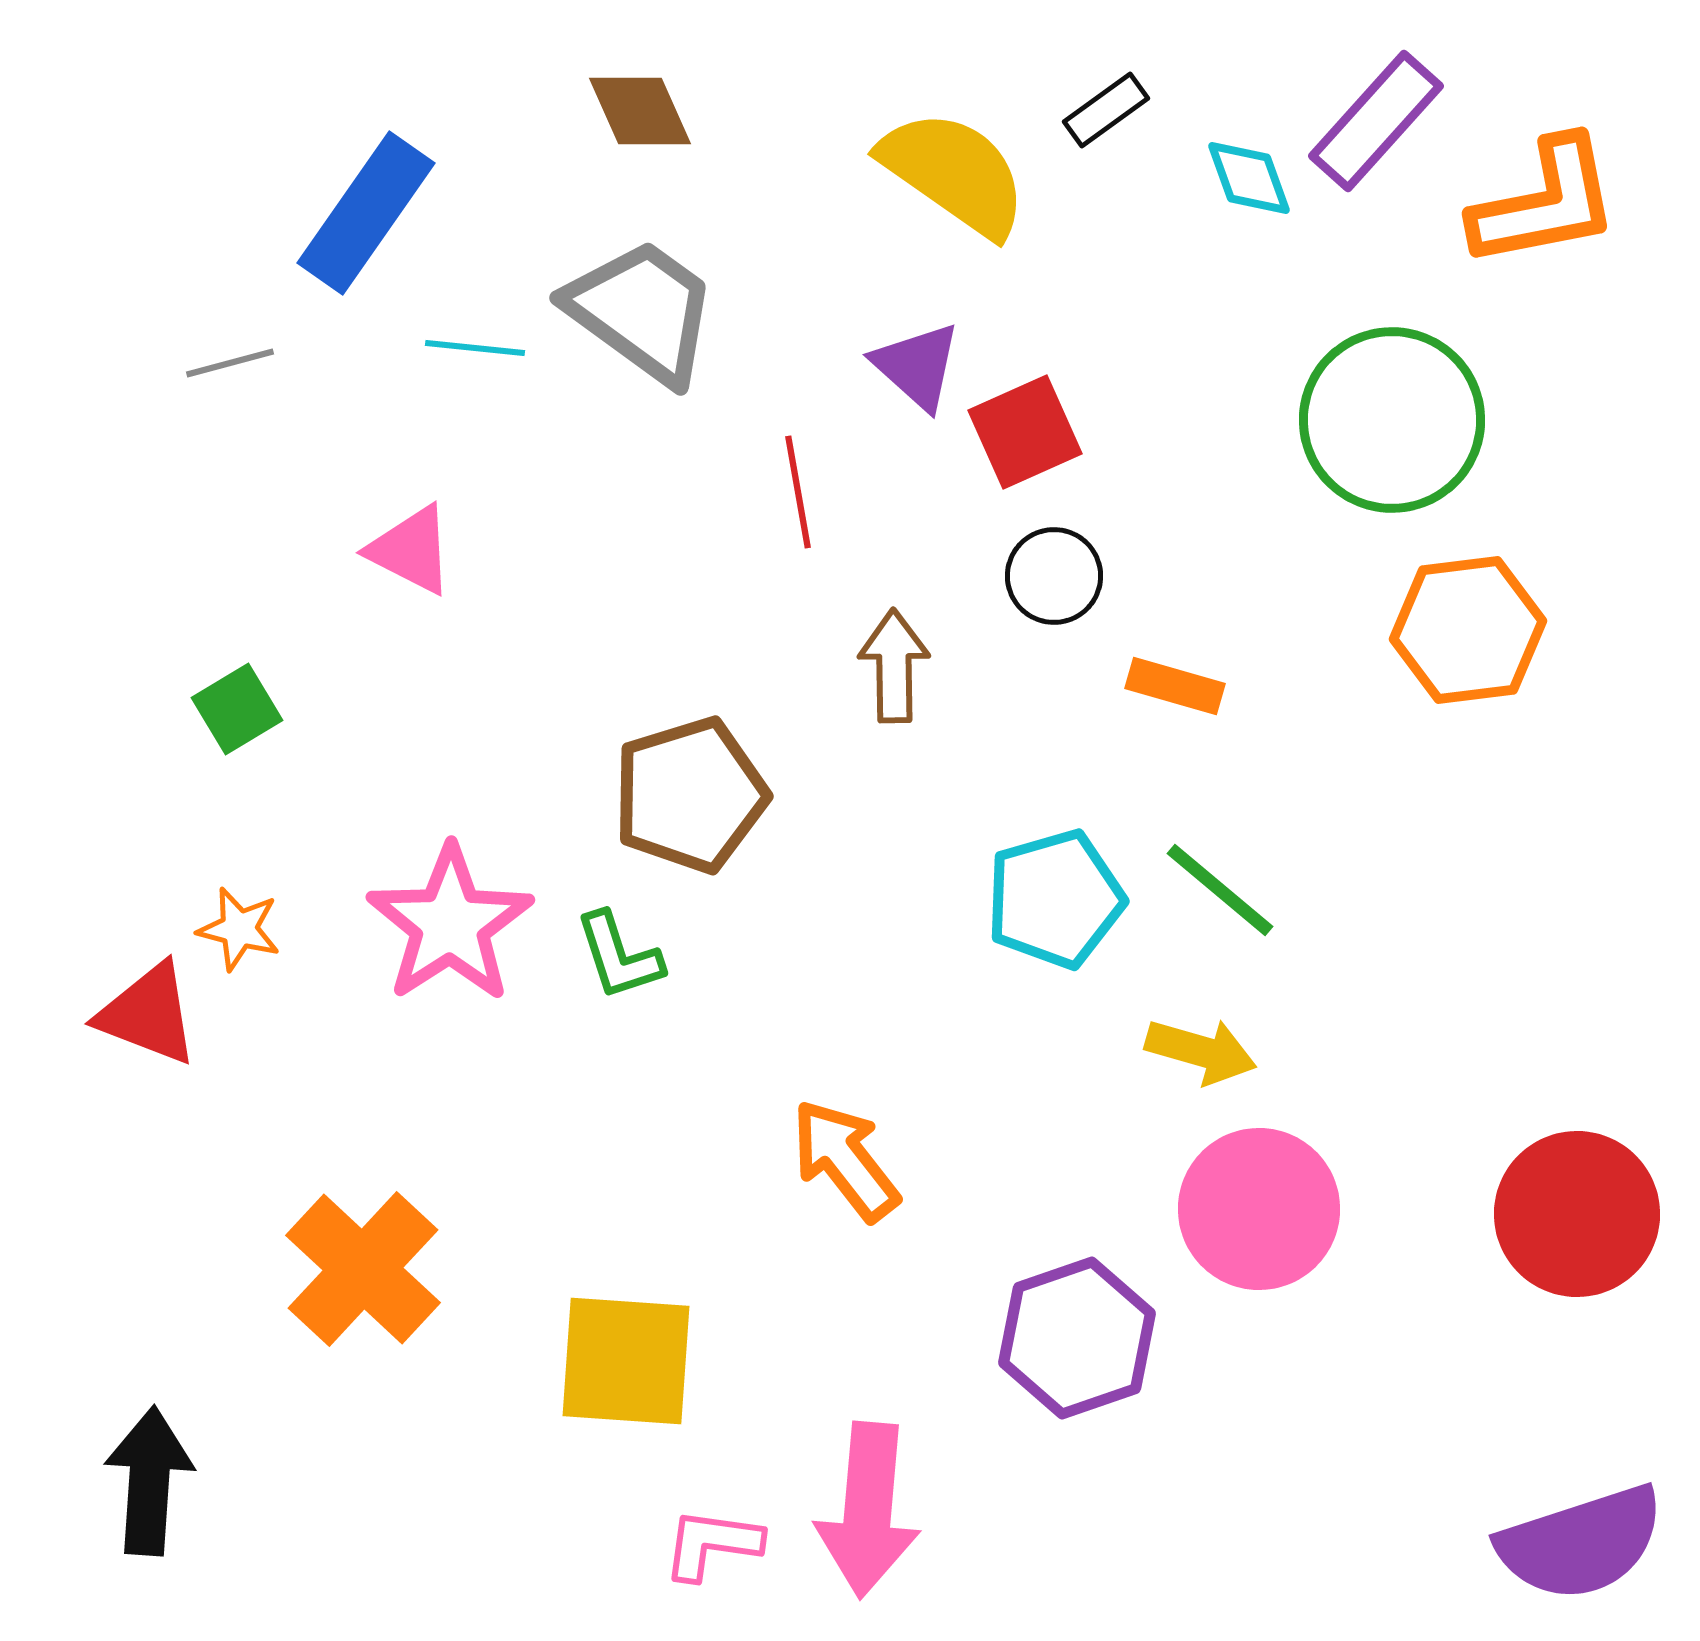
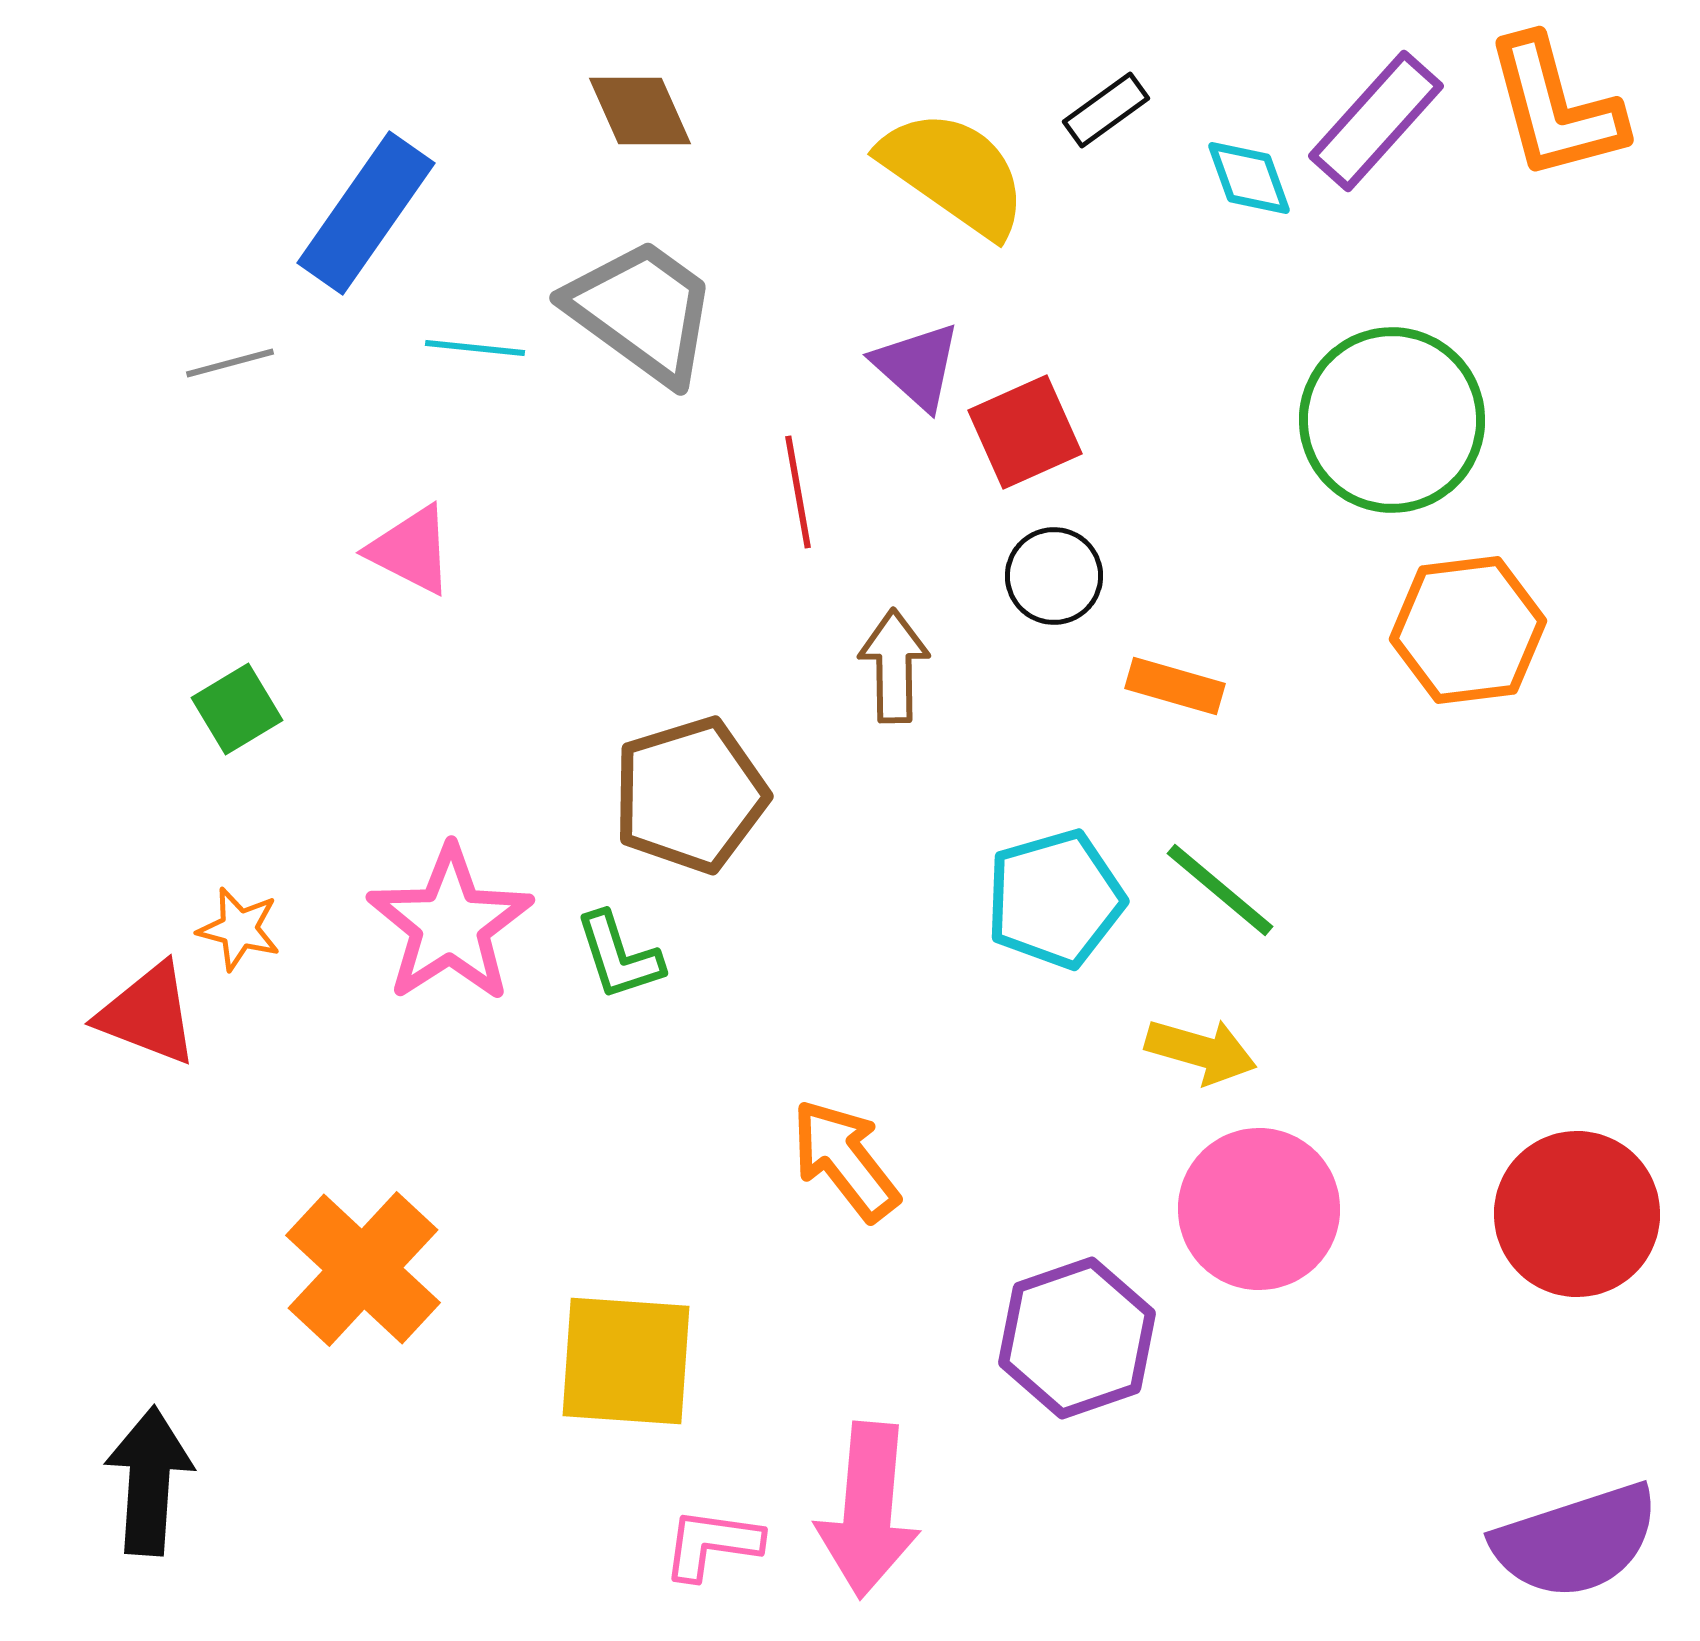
orange L-shape: moved 10 px right, 95 px up; rotated 86 degrees clockwise
purple semicircle: moved 5 px left, 2 px up
